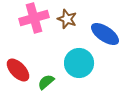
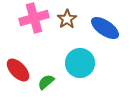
brown star: rotated 18 degrees clockwise
blue ellipse: moved 6 px up
cyan circle: moved 1 px right
